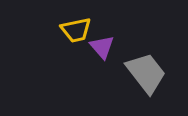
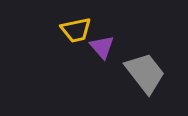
gray trapezoid: moved 1 px left
